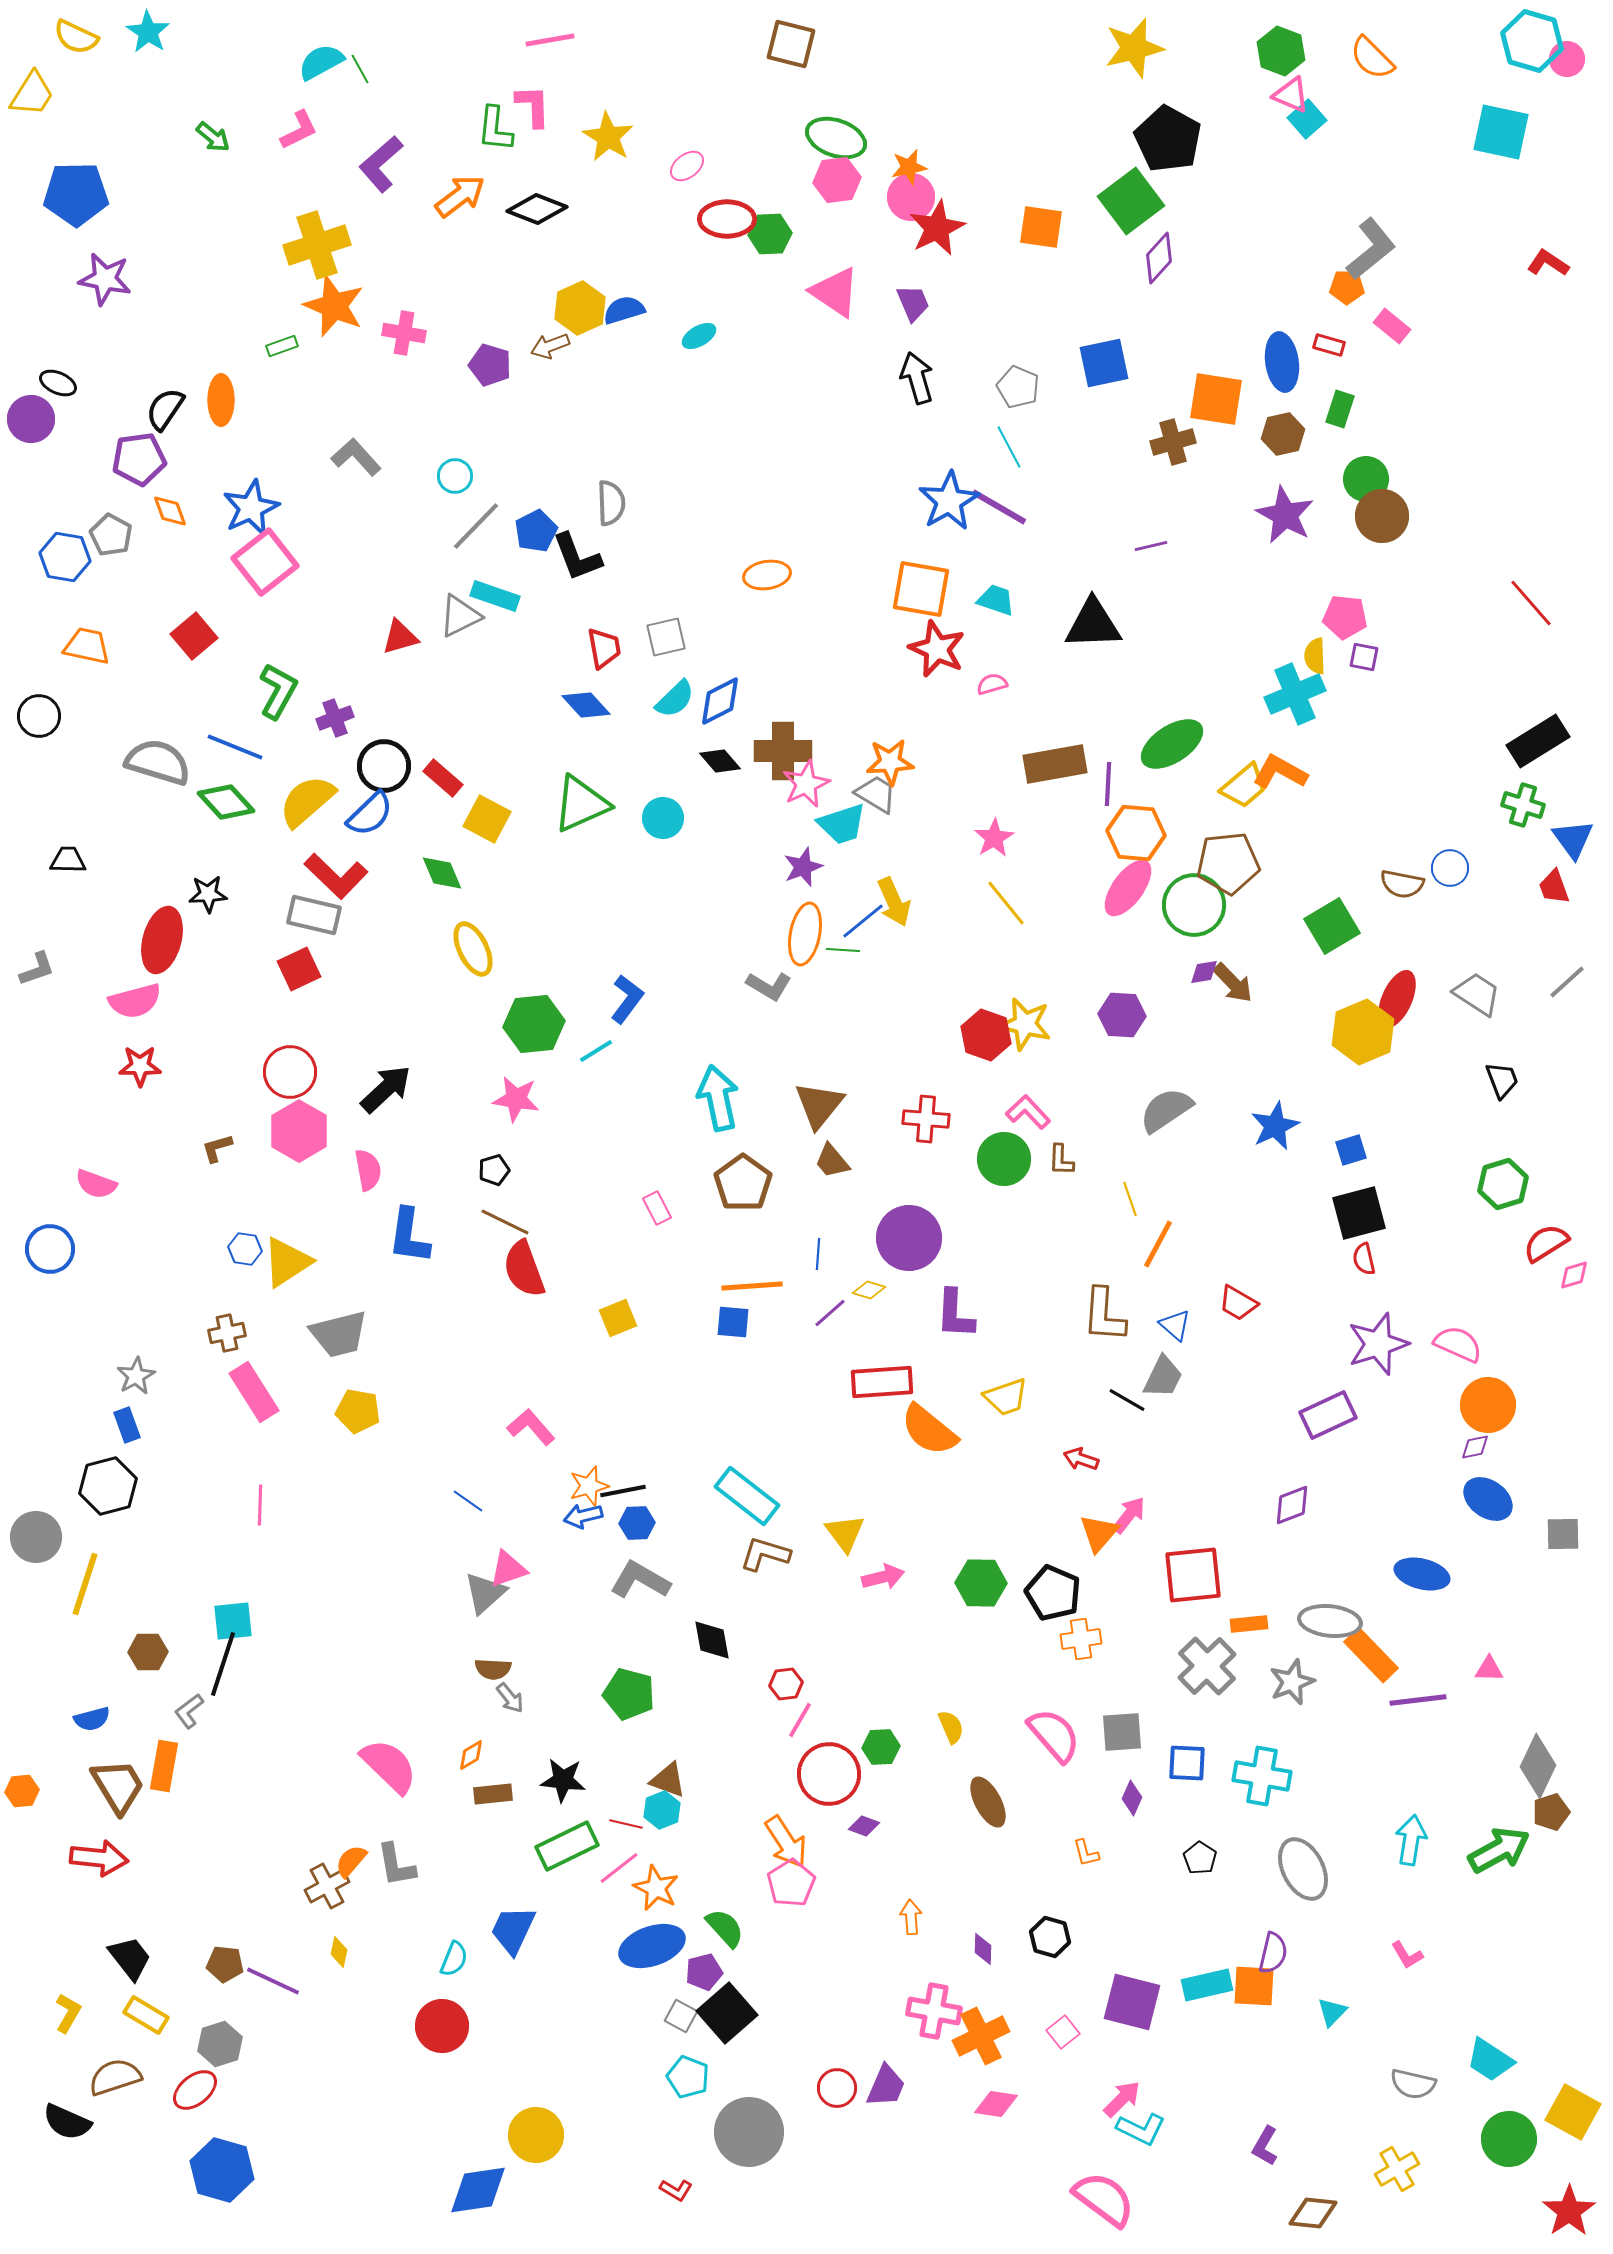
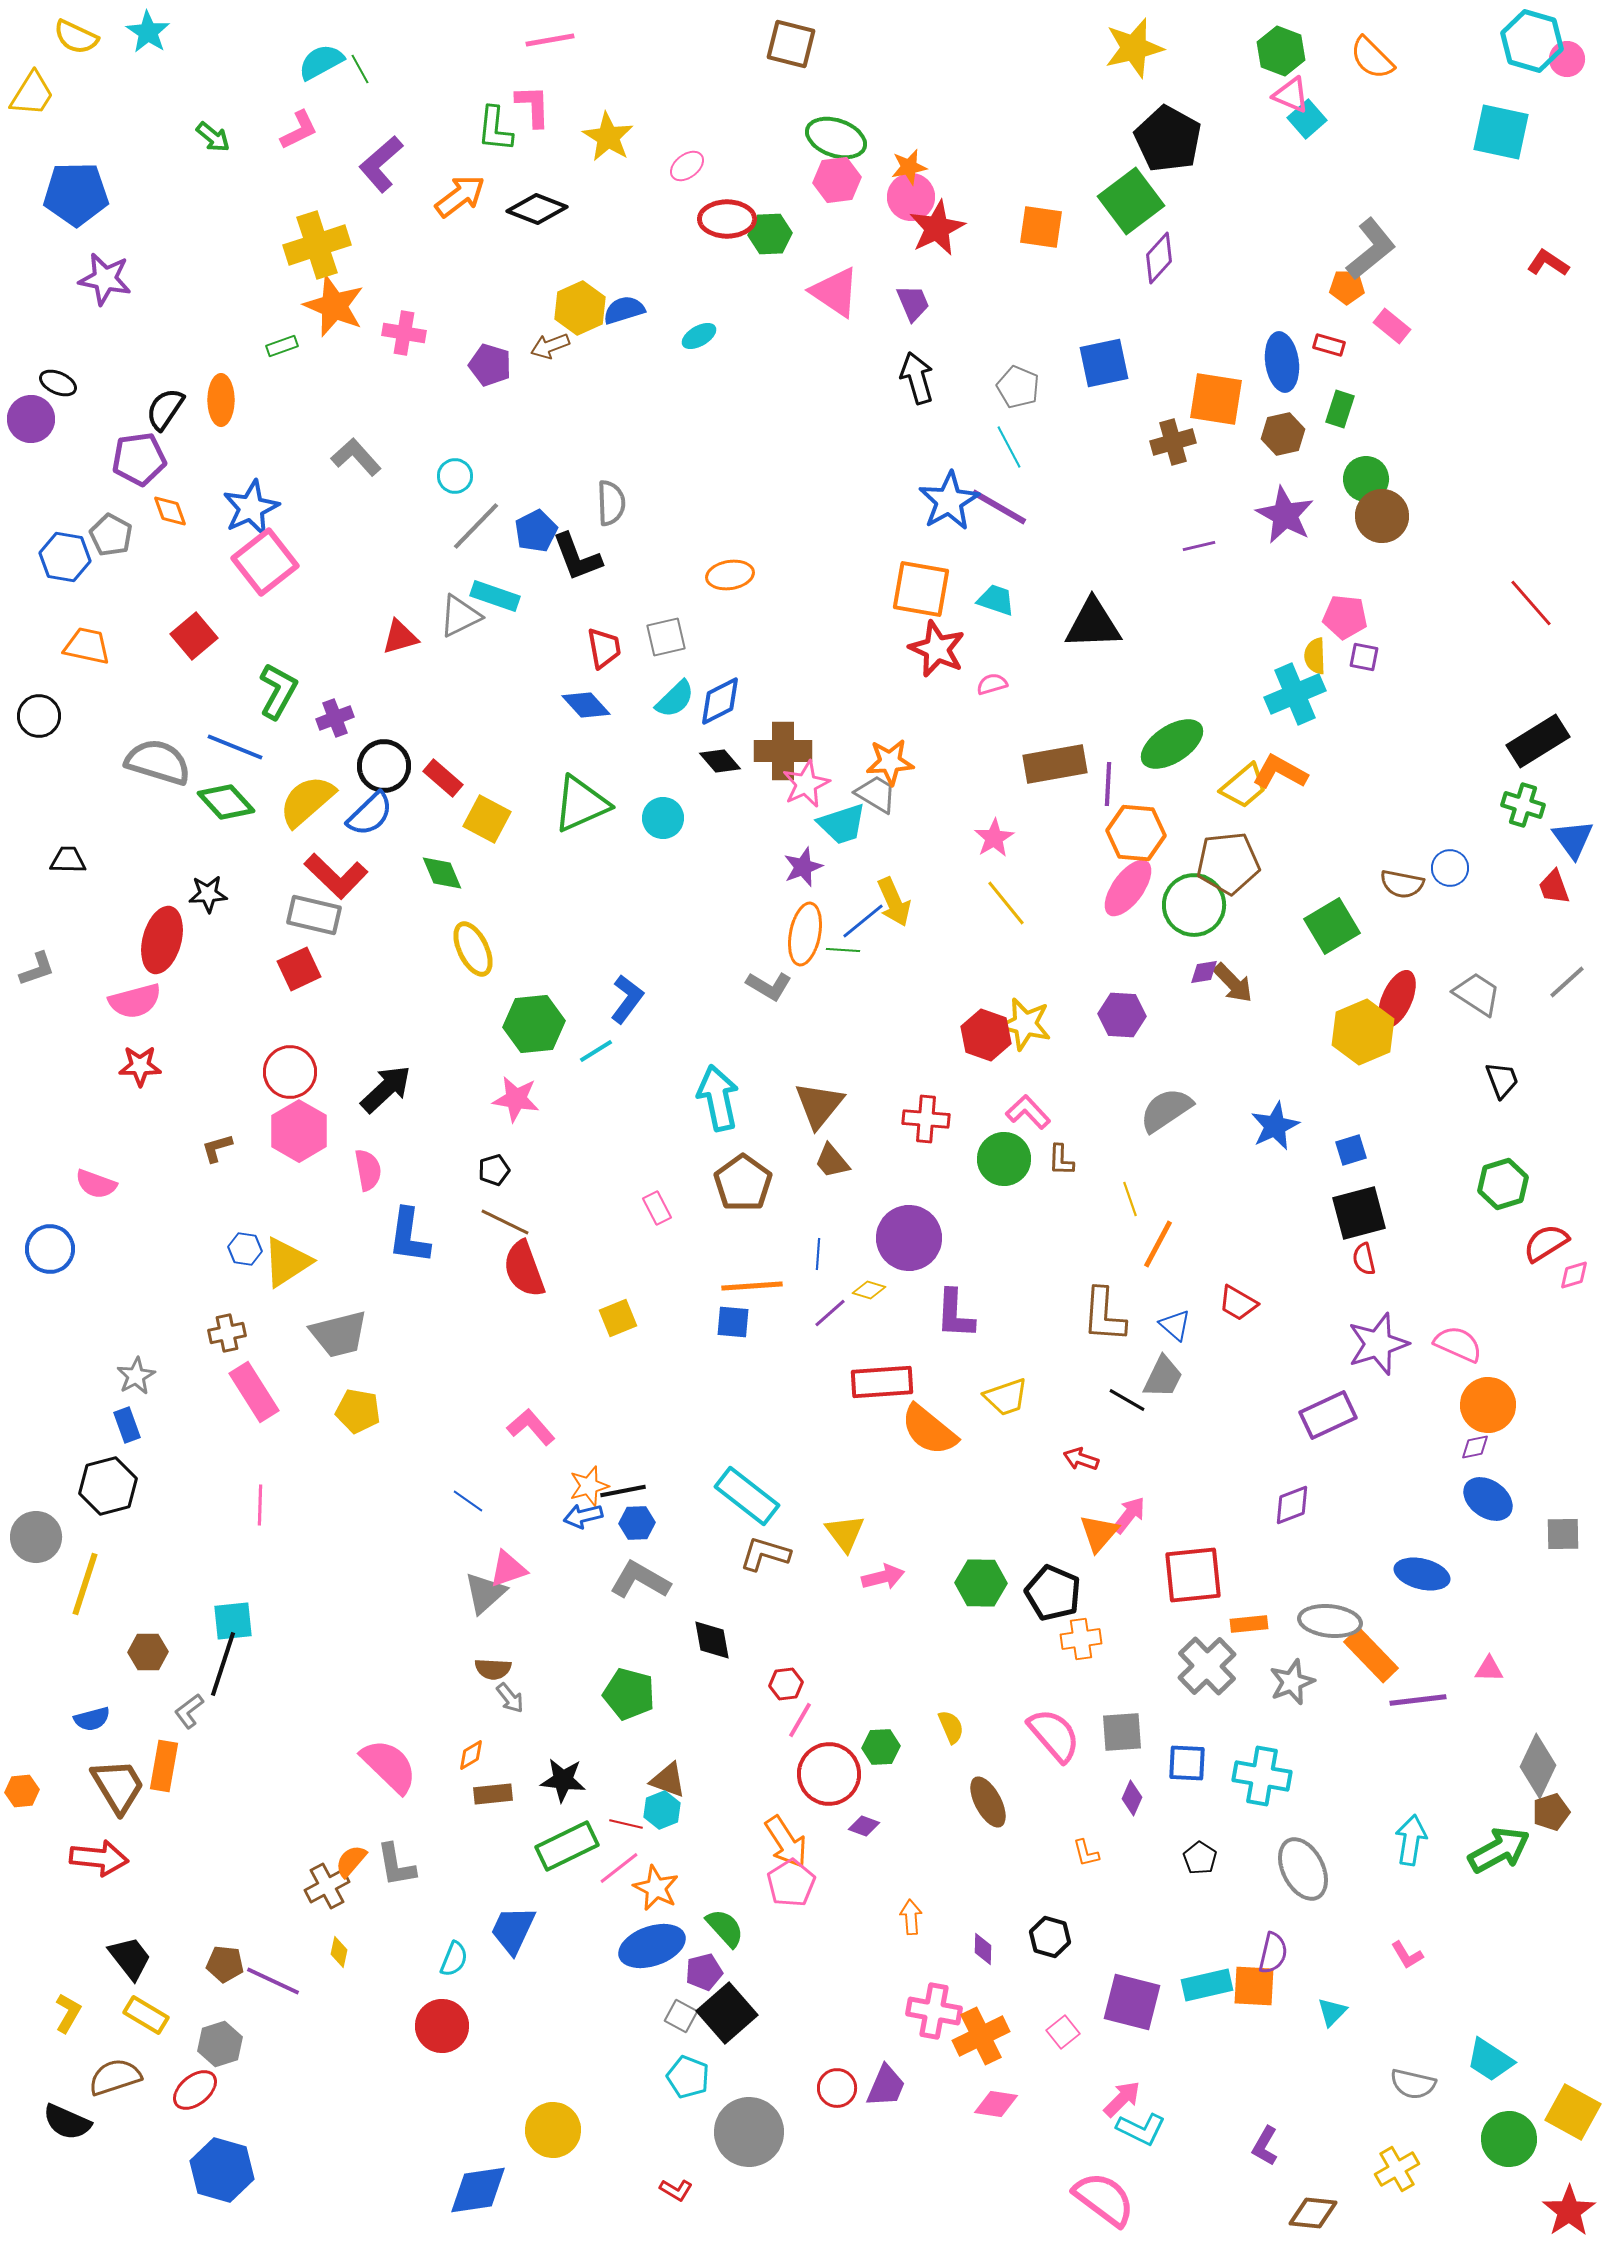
purple line at (1151, 546): moved 48 px right
orange ellipse at (767, 575): moved 37 px left
yellow circle at (536, 2135): moved 17 px right, 5 px up
